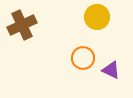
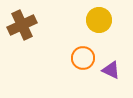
yellow circle: moved 2 px right, 3 px down
